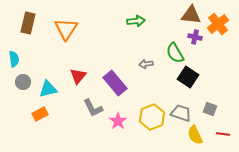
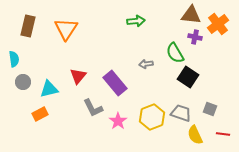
brown rectangle: moved 3 px down
cyan triangle: moved 1 px right
